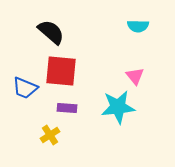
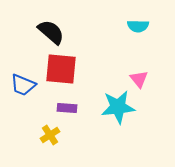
red square: moved 2 px up
pink triangle: moved 4 px right, 3 px down
blue trapezoid: moved 2 px left, 3 px up
